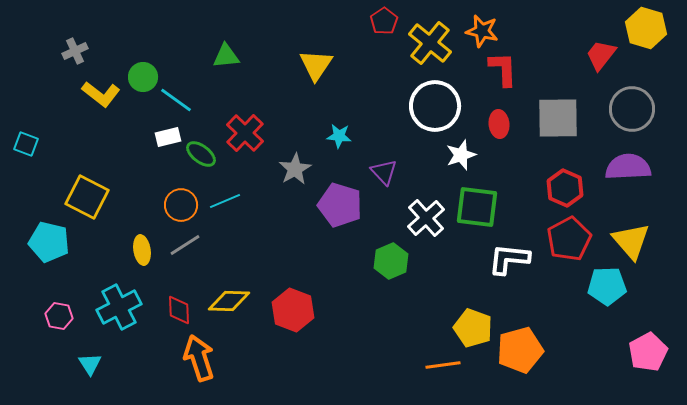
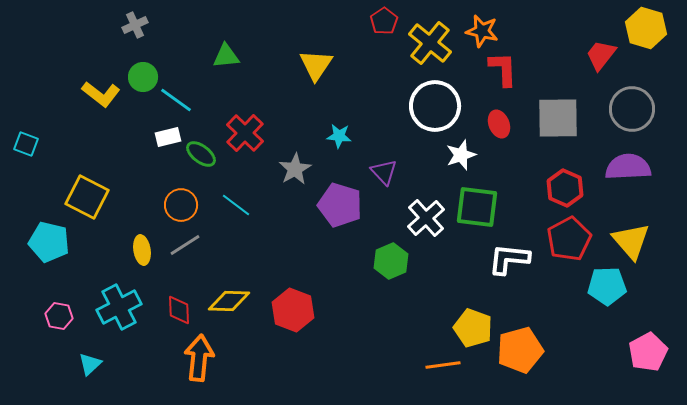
gray cross at (75, 51): moved 60 px right, 26 px up
red ellipse at (499, 124): rotated 16 degrees counterclockwise
cyan line at (225, 201): moved 11 px right, 4 px down; rotated 60 degrees clockwise
orange arrow at (199, 358): rotated 24 degrees clockwise
cyan triangle at (90, 364): rotated 20 degrees clockwise
